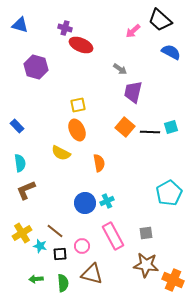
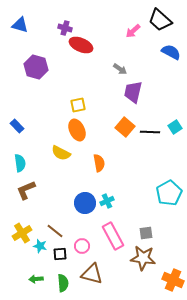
cyan square: moved 4 px right; rotated 16 degrees counterclockwise
brown star: moved 3 px left, 7 px up
